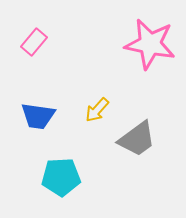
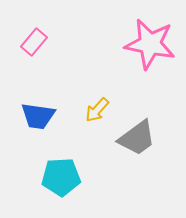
gray trapezoid: moved 1 px up
